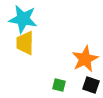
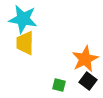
black square: moved 3 px left, 4 px up; rotated 18 degrees clockwise
